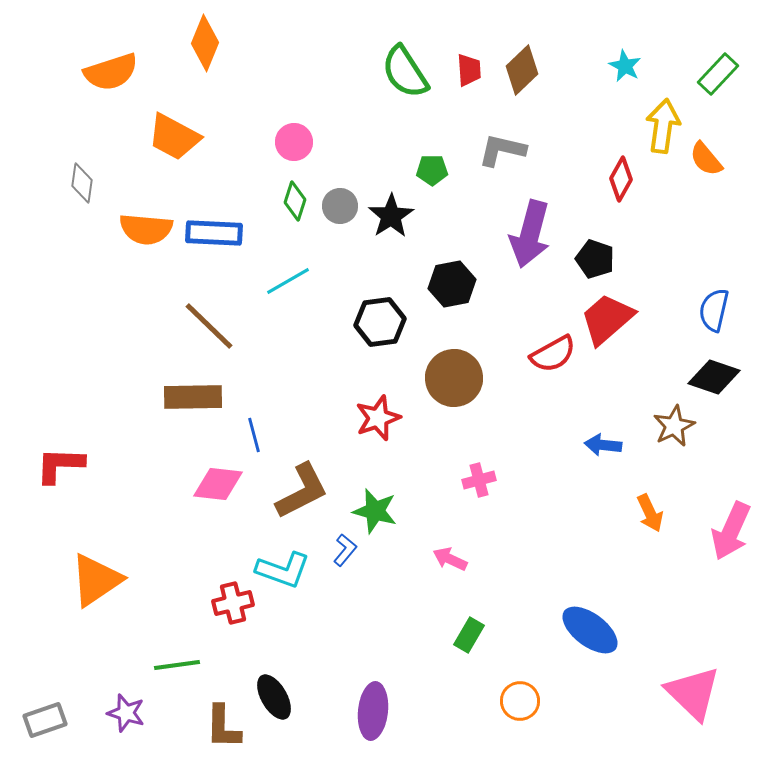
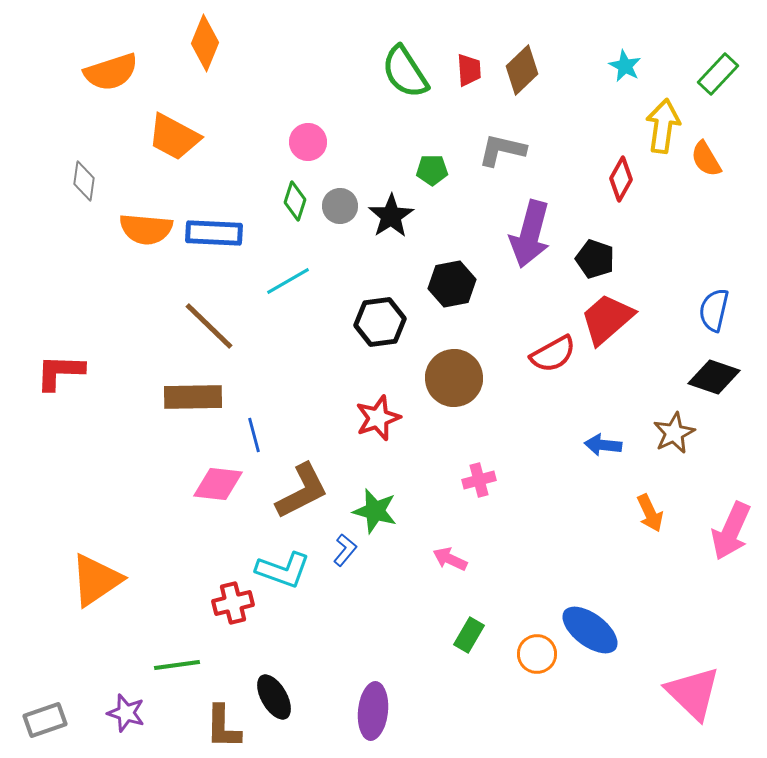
pink circle at (294, 142): moved 14 px right
orange semicircle at (706, 159): rotated 9 degrees clockwise
gray diamond at (82, 183): moved 2 px right, 2 px up
brown star at (674, 426): moved 7 px down
red L-shape at (60, 465): moved 93 px up
orange circle at (520, 701): moved 17 px right, 47 px up
